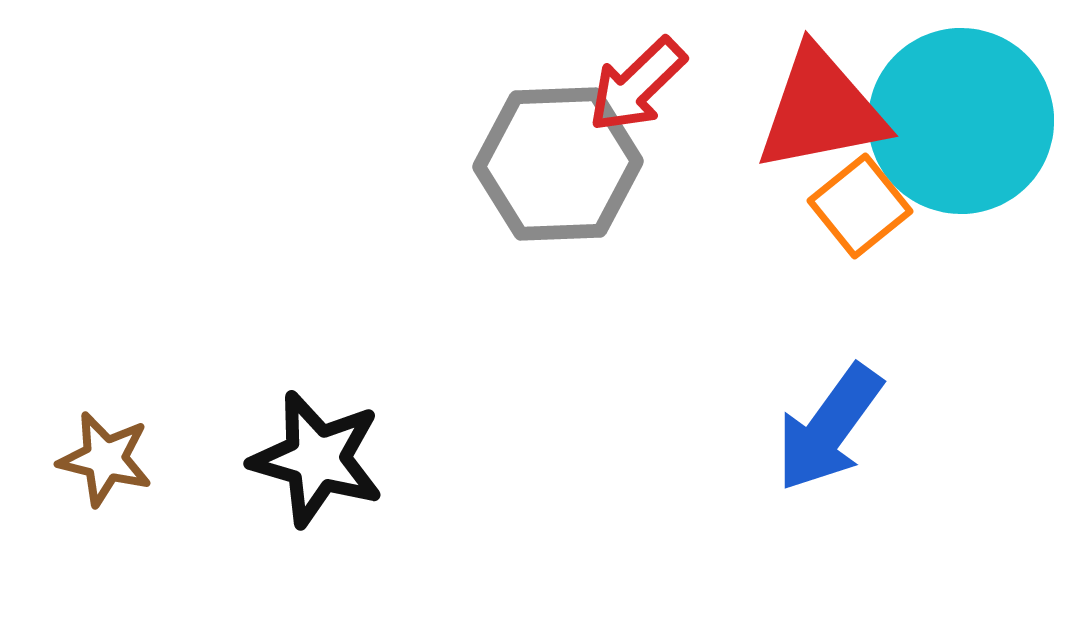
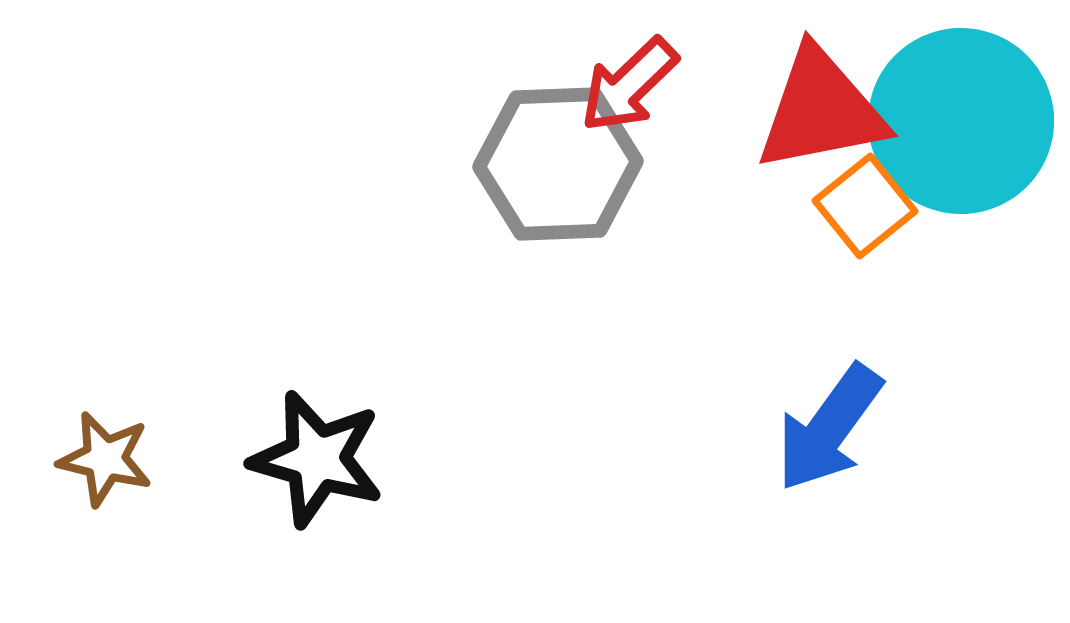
red arrow: moved 8 px left
orange square: moved 5 px right
